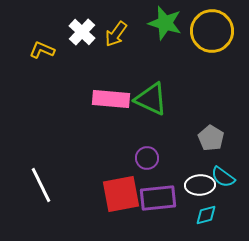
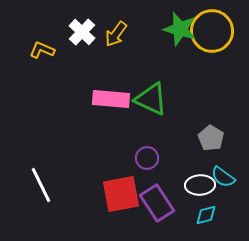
green star: moved 15 px right, 6 px down
purple rectangle: moved 1 px left, 5 px down; rotated 63 degrees clockwise
